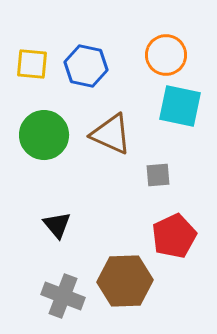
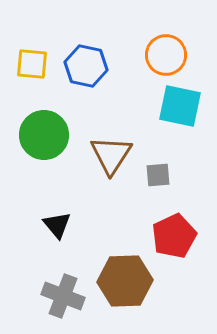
brown triangle: moved 21 px down; rotated 39 degrees clockwise
